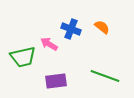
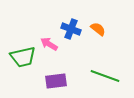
orange semicircle: moved 4 px left, 2 px down
